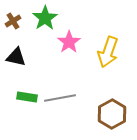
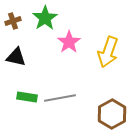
brown cross: rotated 14 degrees clockwise
